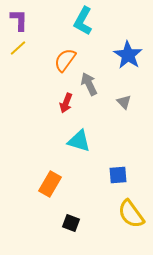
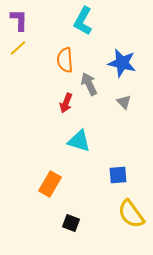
blue star: moved 6 px left, 8 px down; rotated 20 degrees counterclockwise
orange semicircle: rotated 40 degrees counterclockwise
